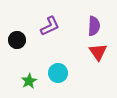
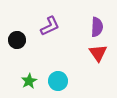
purple semicircle: moved 3 px right, 1 px down
red triangle: moved 1 px down
cyan circle: moved 8 px down
